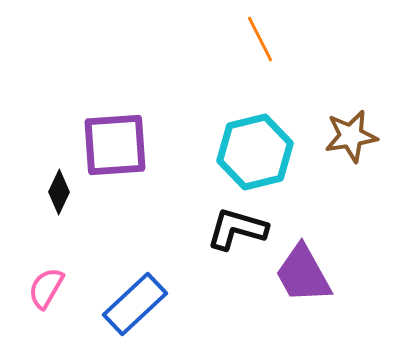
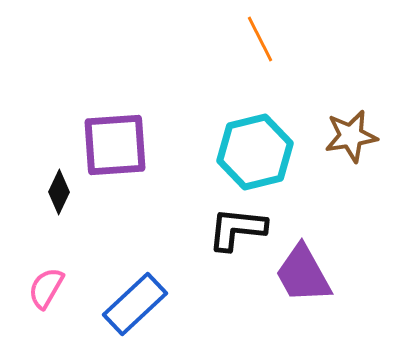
black L-shape: rotated 10 degrees counterclockwise
